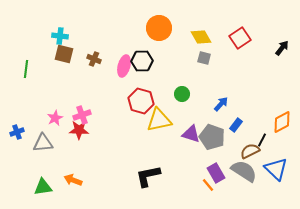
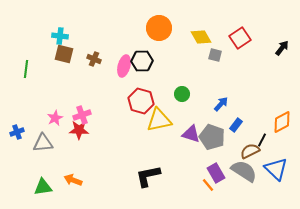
gray square: moved 11 px right, 3 px up
